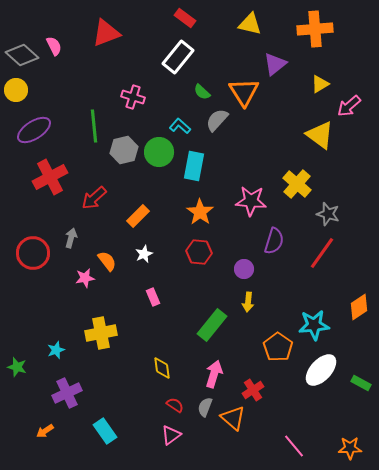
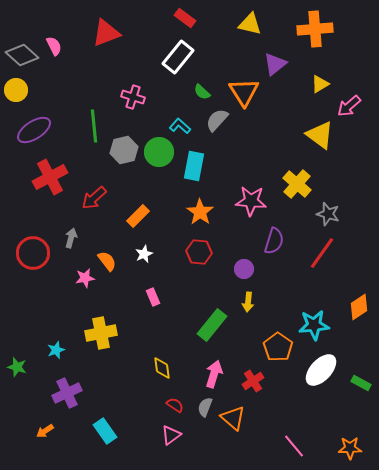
red cross at (253, 390): moved 9 px up
